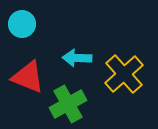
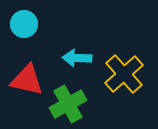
cyan circle: moved 2 px right
red triangle: moved 1 px left, 3 px down; rotated 9 degrees counterclockwise
